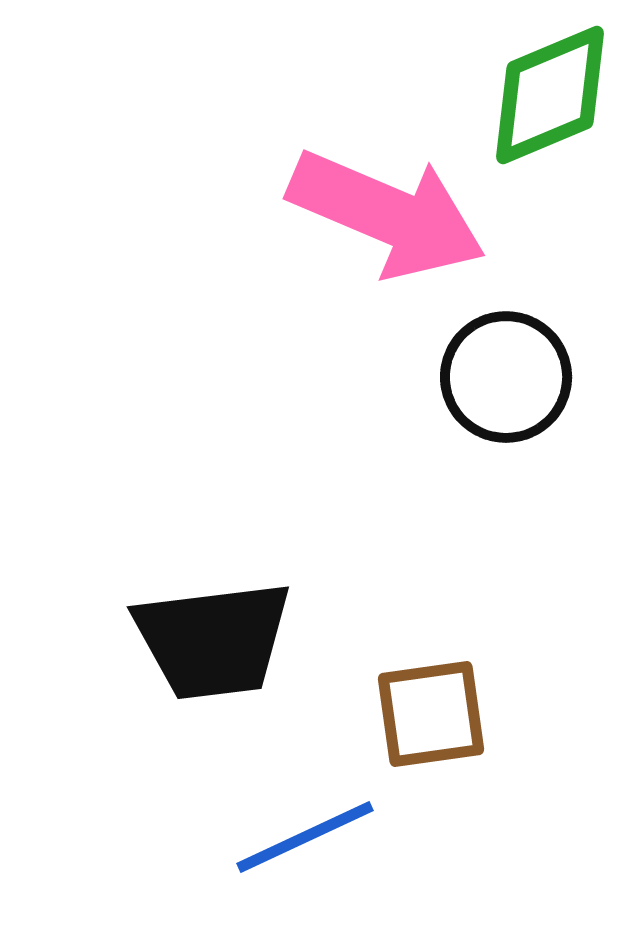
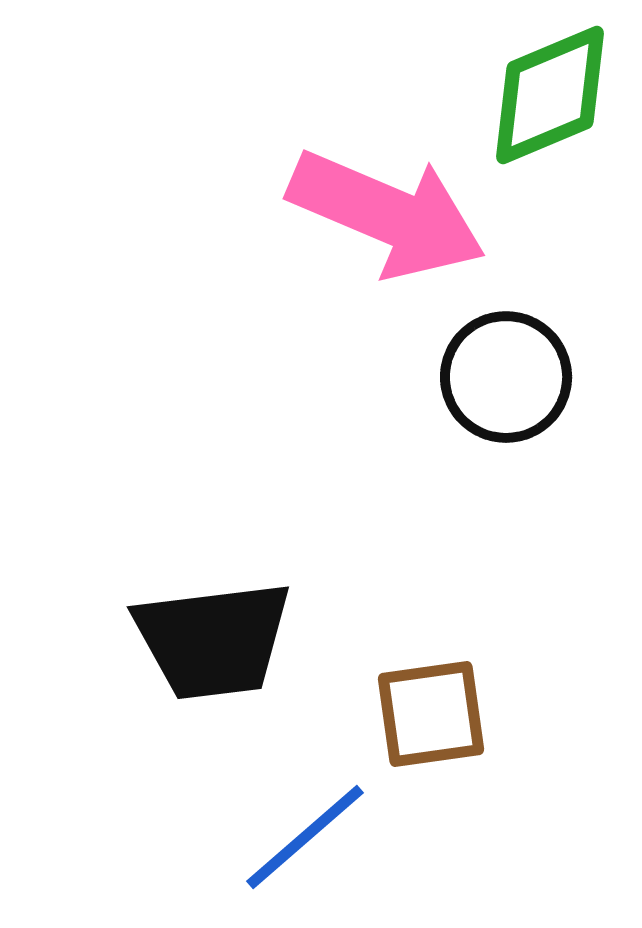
blue line: rotated 16 degrees counterclockwise
